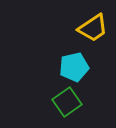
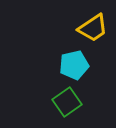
cyan pentagon: moved 2 px up
